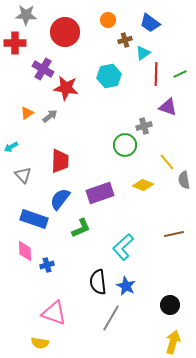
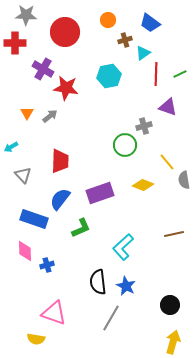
orange triangle: rotated 24 degrees counterclockwise
yellow semicircle: moved 4 px left, 4 px up
